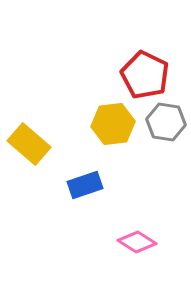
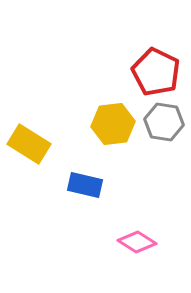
red pentagon: moved 11 px right, 3 px up
gray hexagon: moved 2 px left
yellow rectangle: rotated 9 degrees counterclockwise
blue rectangle: rotated 32 degrees clockwise
